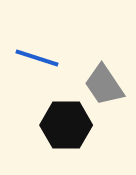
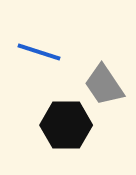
blue line: moved 2 px right, 6 px up
